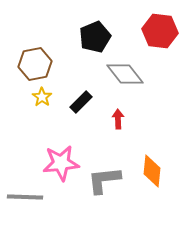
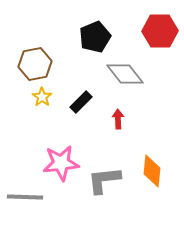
red hexagon: rotated 8 degrees counterclockwise
